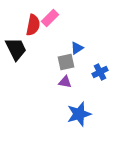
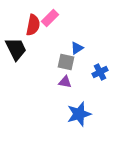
gray square: rotated 24 degrees clockwise
